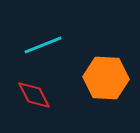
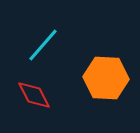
cyan line: rotated 27 degrees counterclockwise
